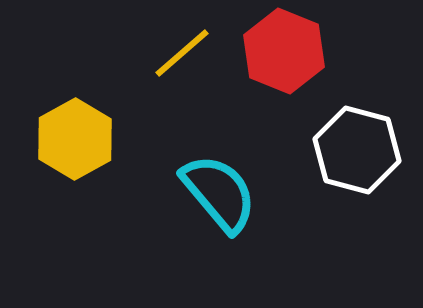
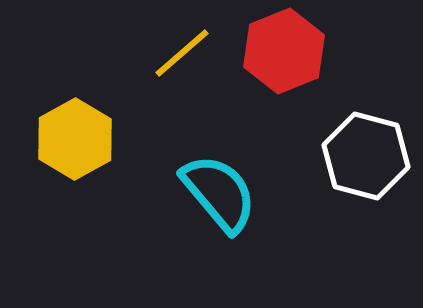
red hexagon: rotated 16 degrees clockwise
white hexagon: moved 9 px right, 6 px down
